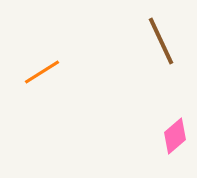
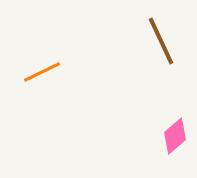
orange line: rotated 6 degrees clockwise
